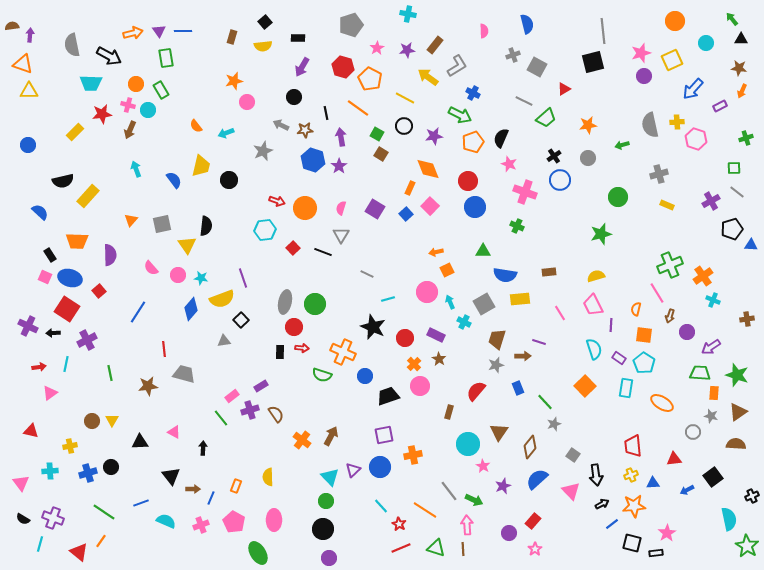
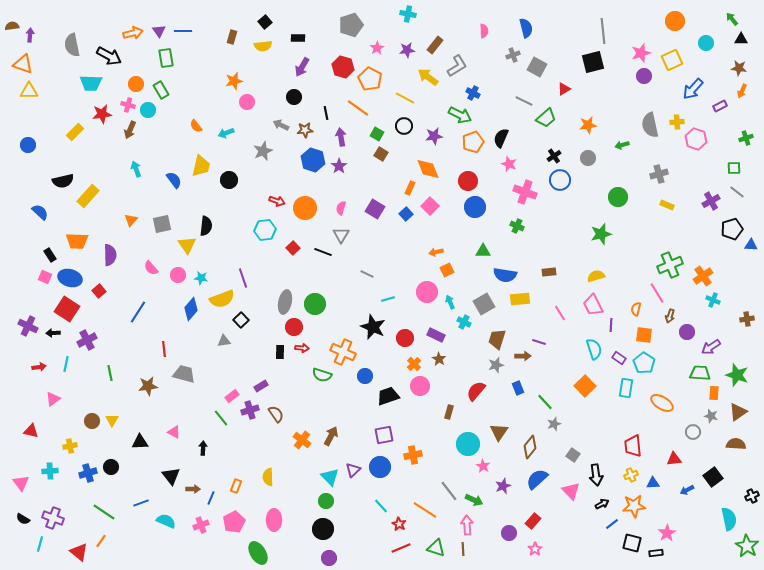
blue semicircle at (527, 24): moved 1 px left, 4 px down
pink triangle at (50, 393): moved 3 px right, 6 px down
pink pentagon at (234, 522): rotated 15 degrees clockwise
